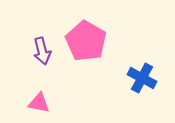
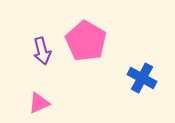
pink triangle: rotated 35 degrees counterclockwise
